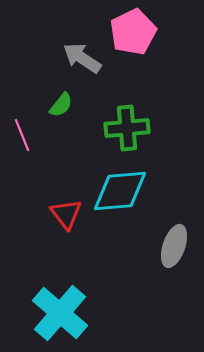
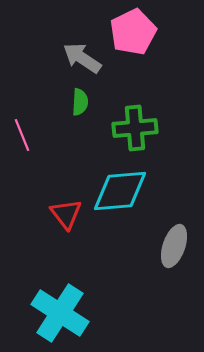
green semicircle: moved 19 px right, 3 px up; rotated 36 degrees counterclockwise
green cross: moved 8 px right
cyan cross: rotated 8 degrees counterclockwise
